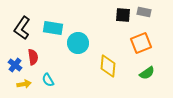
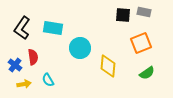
cyan circle: moved 2 px right, 5 px down
